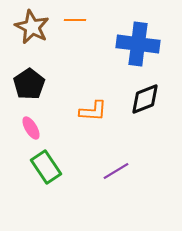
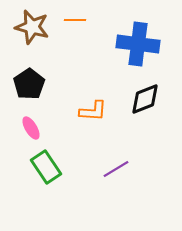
brown star: rotated 12 degrees counterclockwise
purple line: moved 2 px up
